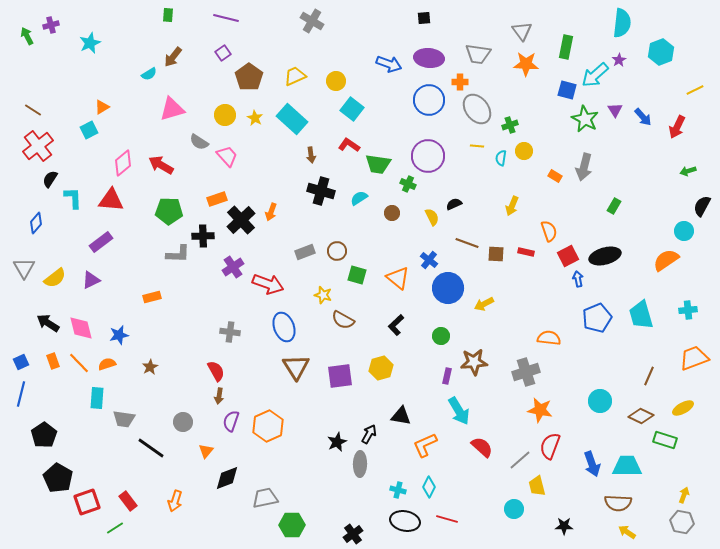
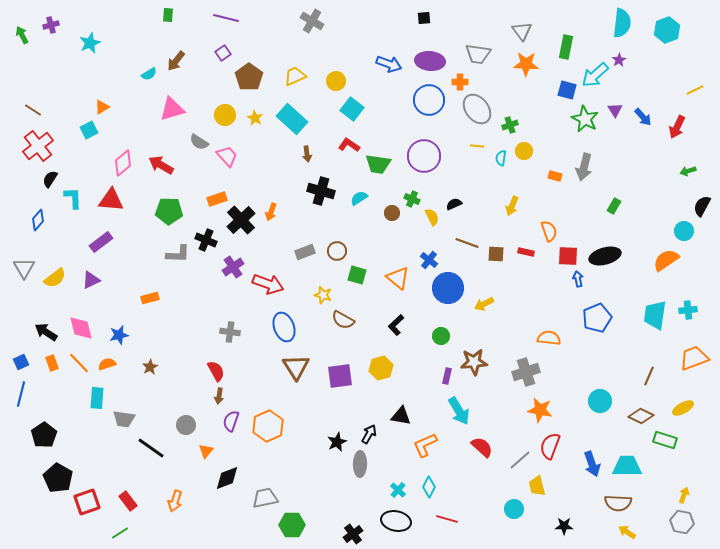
green arrow at (27, 36): moved 5 px left, 1 px up
cyan hexagon at (661, 52): moved 6 px right, 22 px up
brown arrow at (173, 57): moved 3 px right, 4 px down
purple ellipse at (429, 58): moved 1 px right, 3 px down
brown arrow at (311, 155): moved 4 px left, 1 px up
purple circle at (428, 156): moved 4 px left
orange rectangle at (555, 176): rotated 16 degrees counterclockwise
green cross at (408, 184): moved 4 px right, 15 px down
blue diamond at (36, 223): moved 2 px right, 3 px up
black cross at (203, 236): moved 3 px right, 4 px down; rotated 25 degrees clockwise
red square at (568, 256): rotated 30 degrees clockwise
orange rectangle at (152, 297): moved 2 px left, 1 px down
cyan trapezoid at (641, 315): moved 14 px right; rotated 24 degrees clockwise
black arrow at (48, 323): moved 2 px left, 9 px down
orange rectangle at (53, 361): moved 1 px left, 2 px down
gray circle at (183, 422): moved 3 px right, 3 px down
cyan cross at (398, 490): rotated 28 degrees clockwise
black ellipse at (405, 521): moved 9 px left
green line at (115, 528): moved 5 px right, 5 px down
